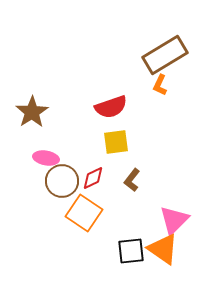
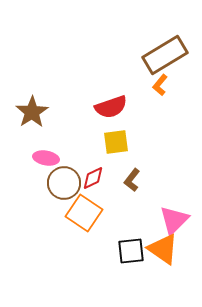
orange L-shape: rotated 15 degrees clockwise
brown circle: moved 2 px right, 2 px down
